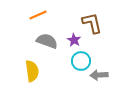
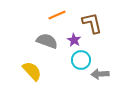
orange line: moved 19 px right
cyan circle: moved 1 px up
yellow semicircle: rotated 35 degrees counterclockwise
gray arrow: moved 1 px right, 1 px up
